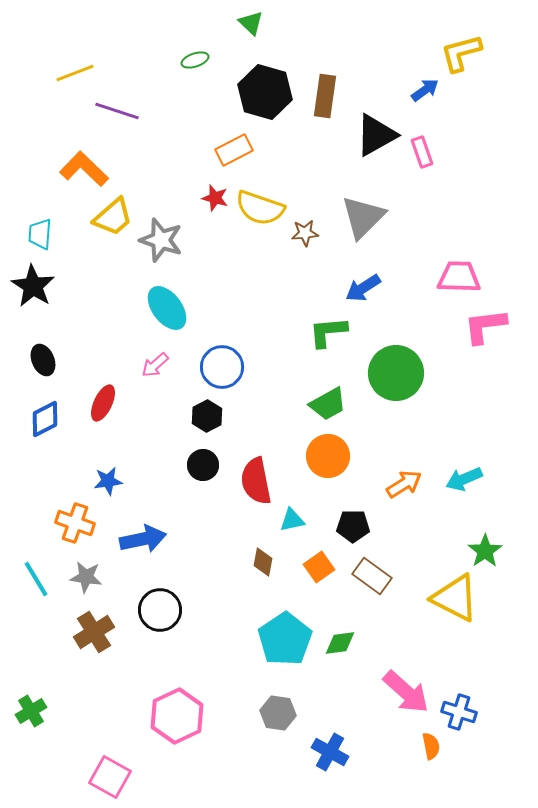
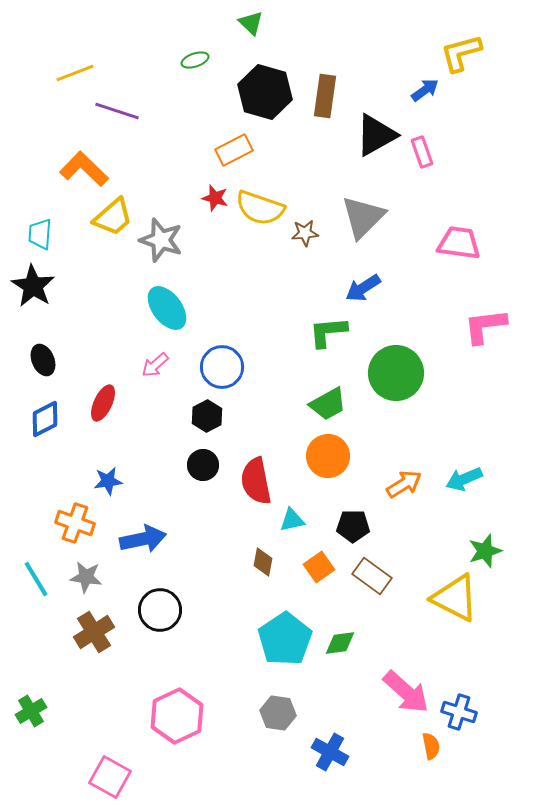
pink trapezoid at (459, 277): moved 34 px up; rotated 6 degrees clockwise
green star at (485, 551): rotated 16 degrees clockwise
